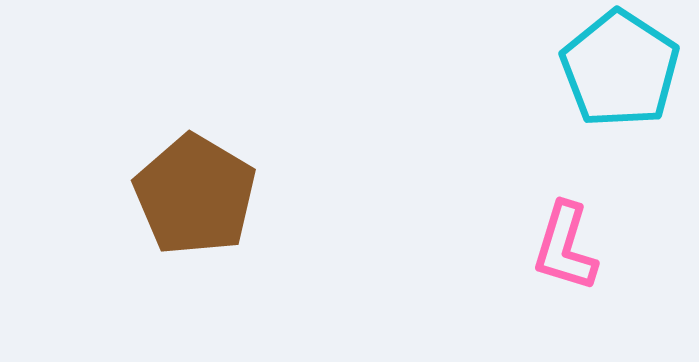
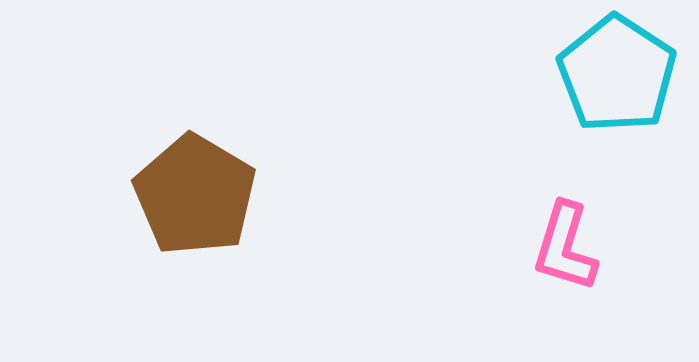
cyan pentagon: moved 3 px left, 5 px down
